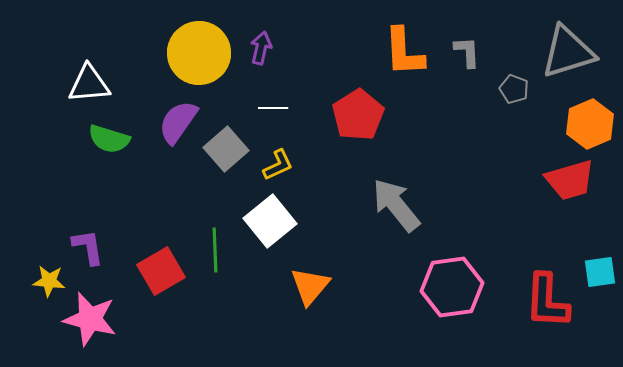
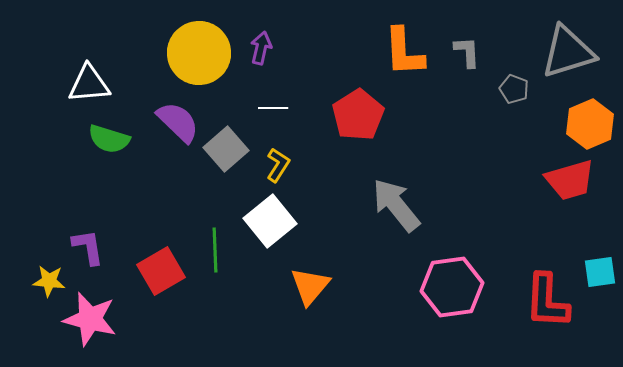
purple semicircle: rotated 99 degrees clockwise
yellow L-shape: rotated 32 degrees counterclockwise
